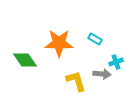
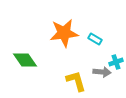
orange star: moved 5 px right, 10 px up; rotated 8 degrees counterclockwise
gray arrow: moved 2 px up
